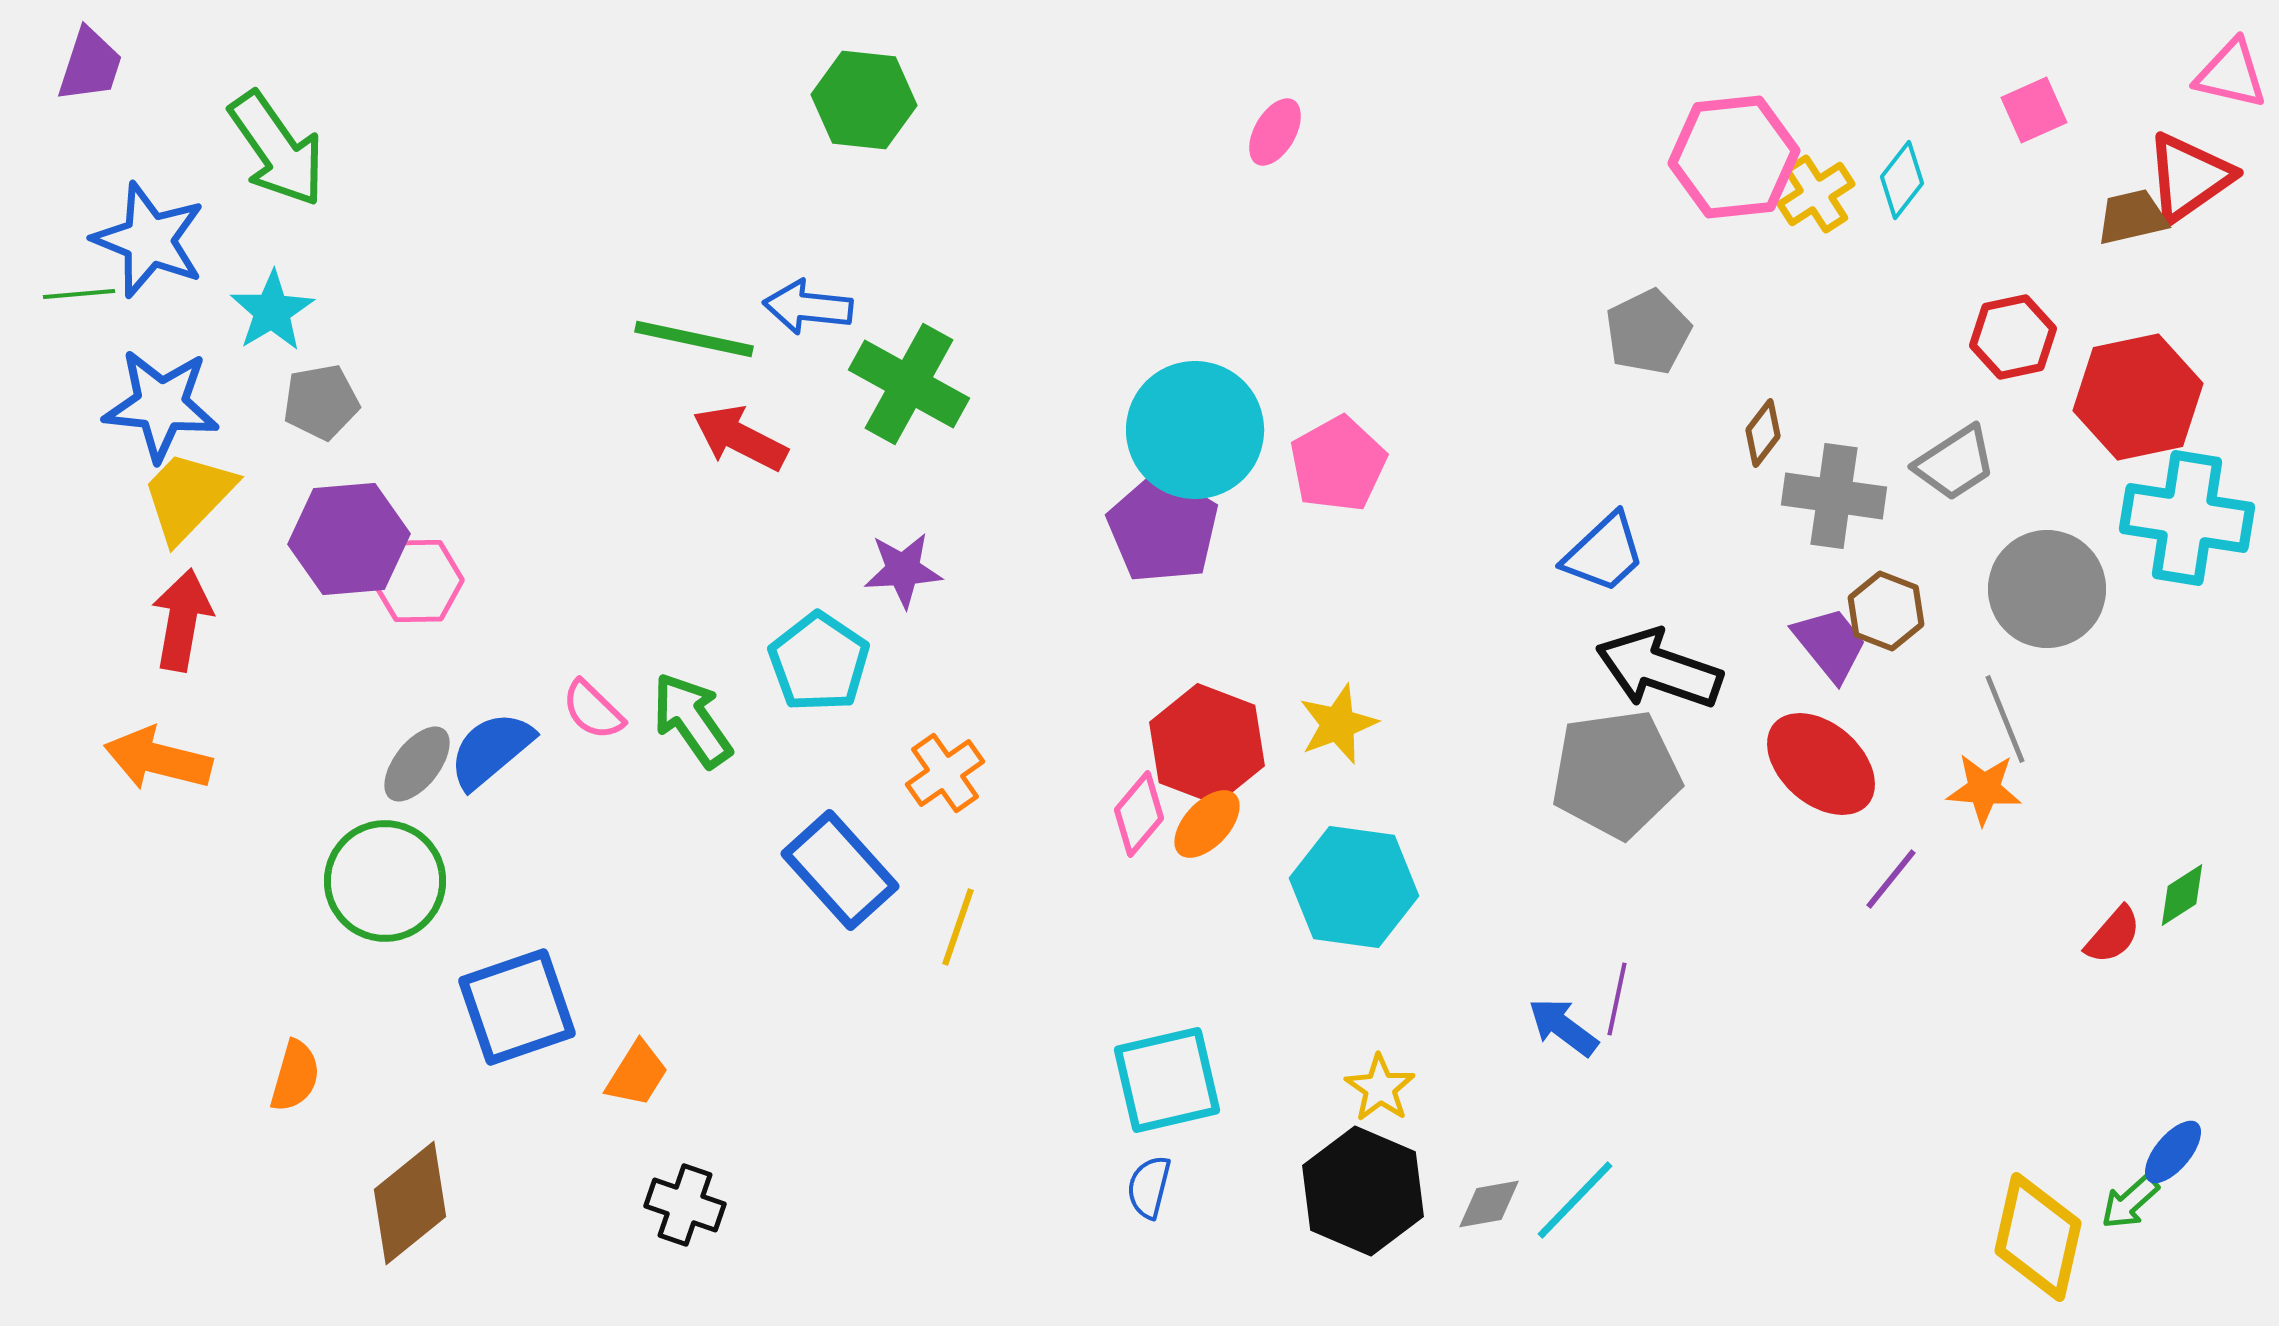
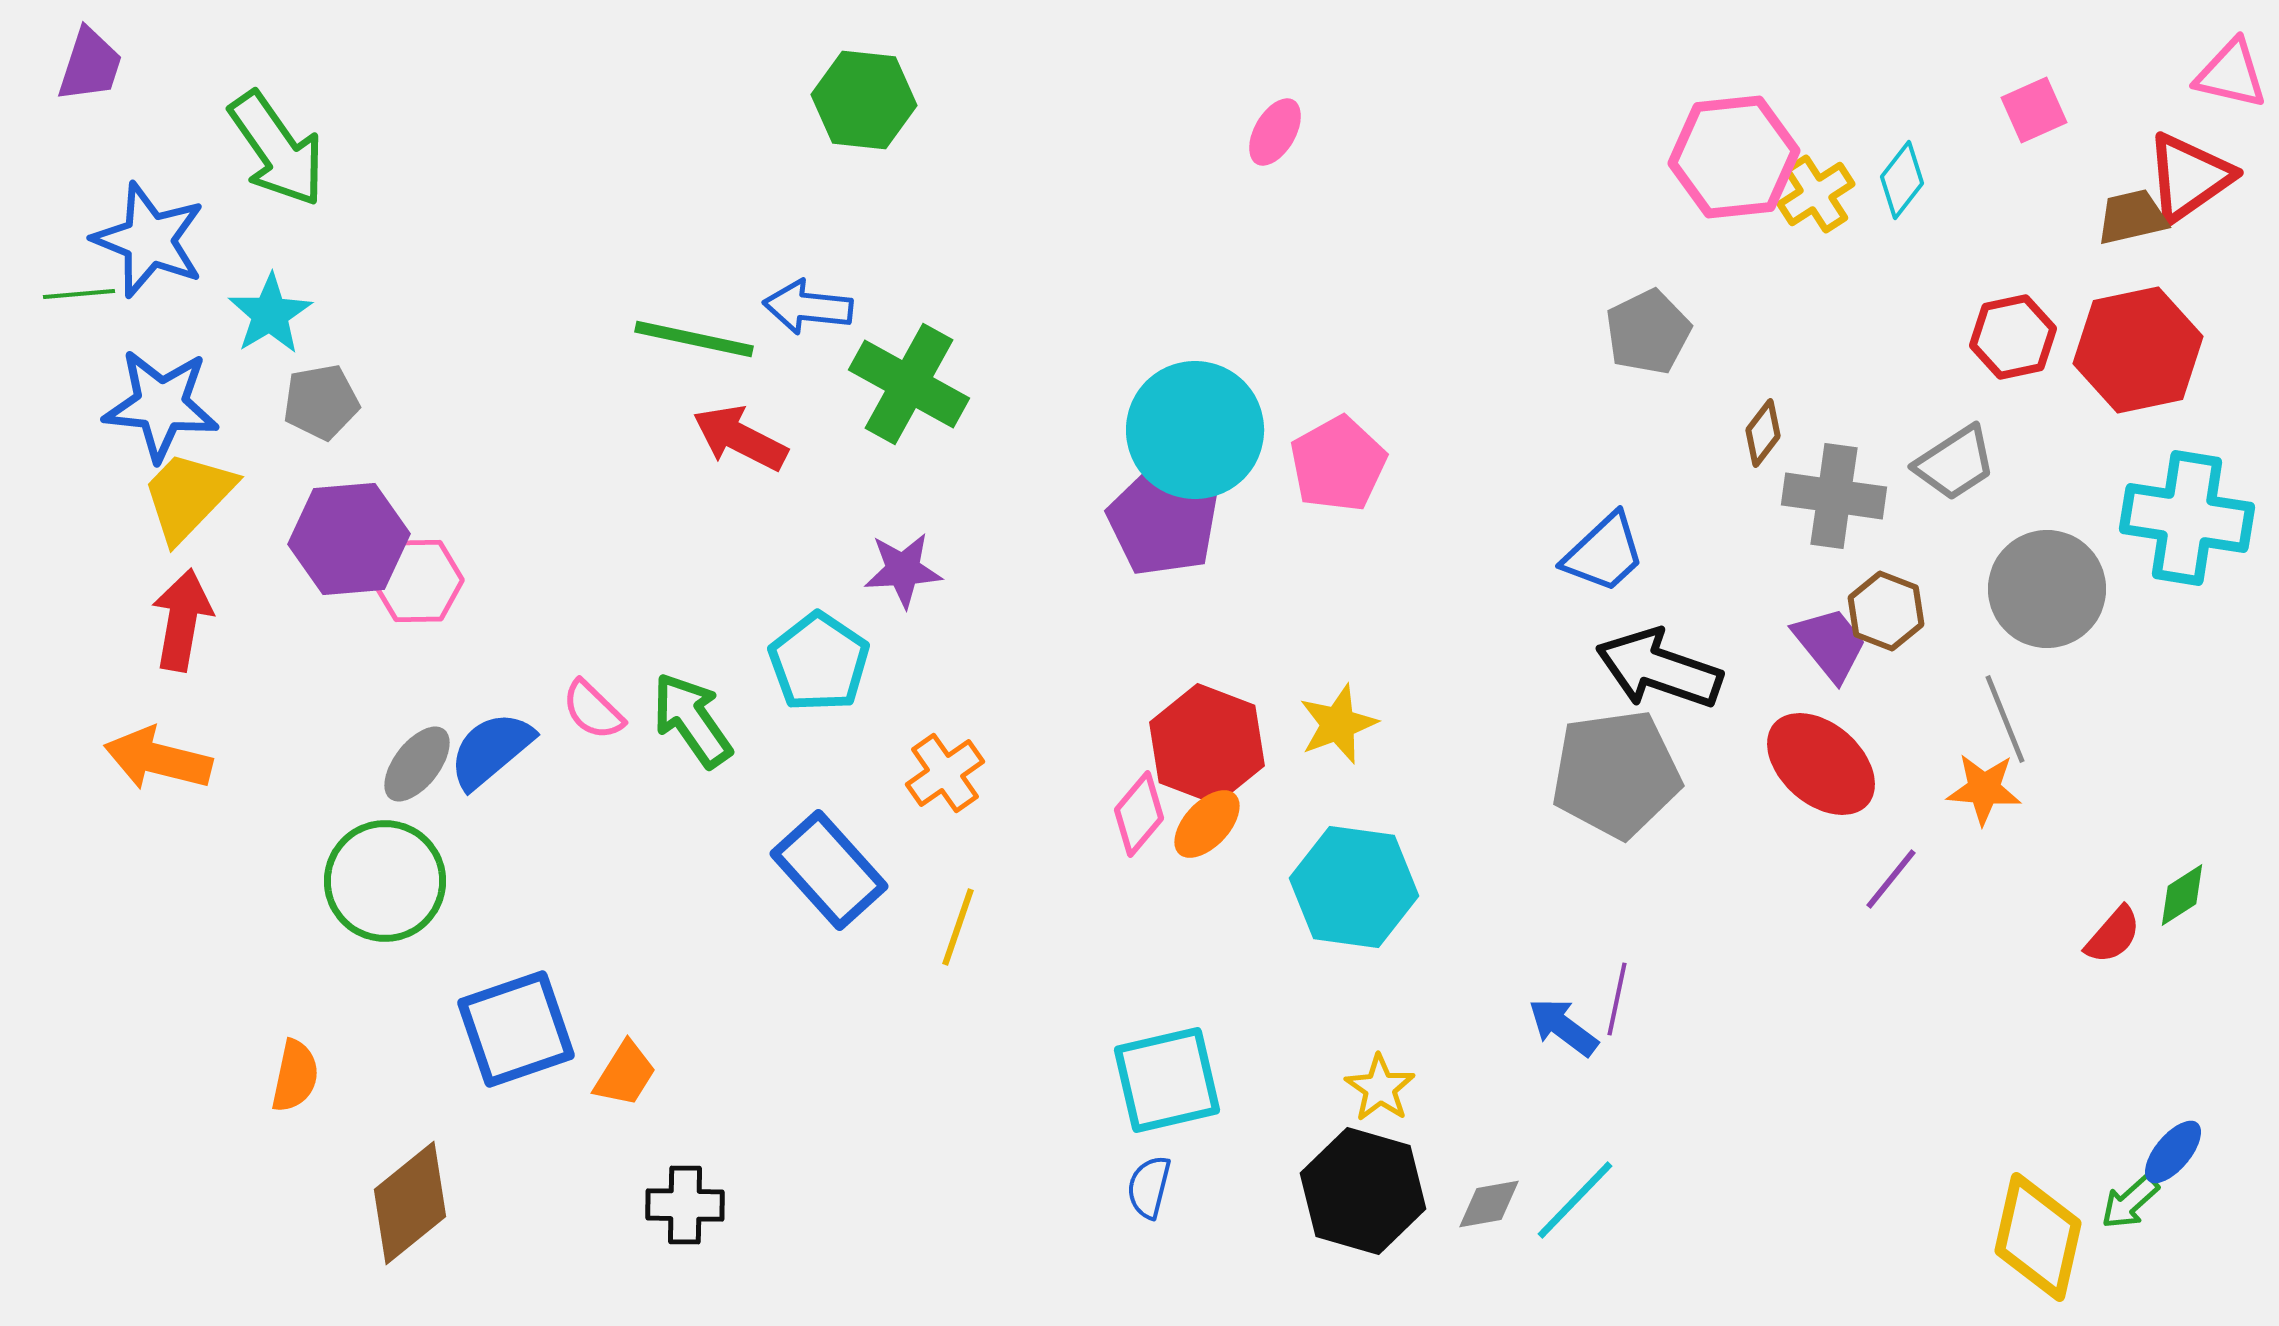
cyan star at (272, 311): moved 2 px left, 3 px down
red hexagon at (2138, 397): moved 47 px up
purple pentagon at (1163, 528): moved 7 px up; rotated 3 degrees counterclockwise
blue rectangle at (840, 870): moved 11 px left
blue square at (517, 1007): moved 1 px left, 22 px down
orange trapezoid at (637, 1074): moved 12 px left
orange semicircle at (295, 1076): rotated 4 degrees counterclockwise
black hexagon at (1363, 1191): rotated 7 degrees counterclockwise
black cross at (685, 1205): rotated 18 degrees counterclockwise
